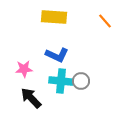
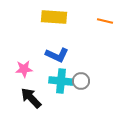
orange line: rotated 35 degrees counterclockwise
